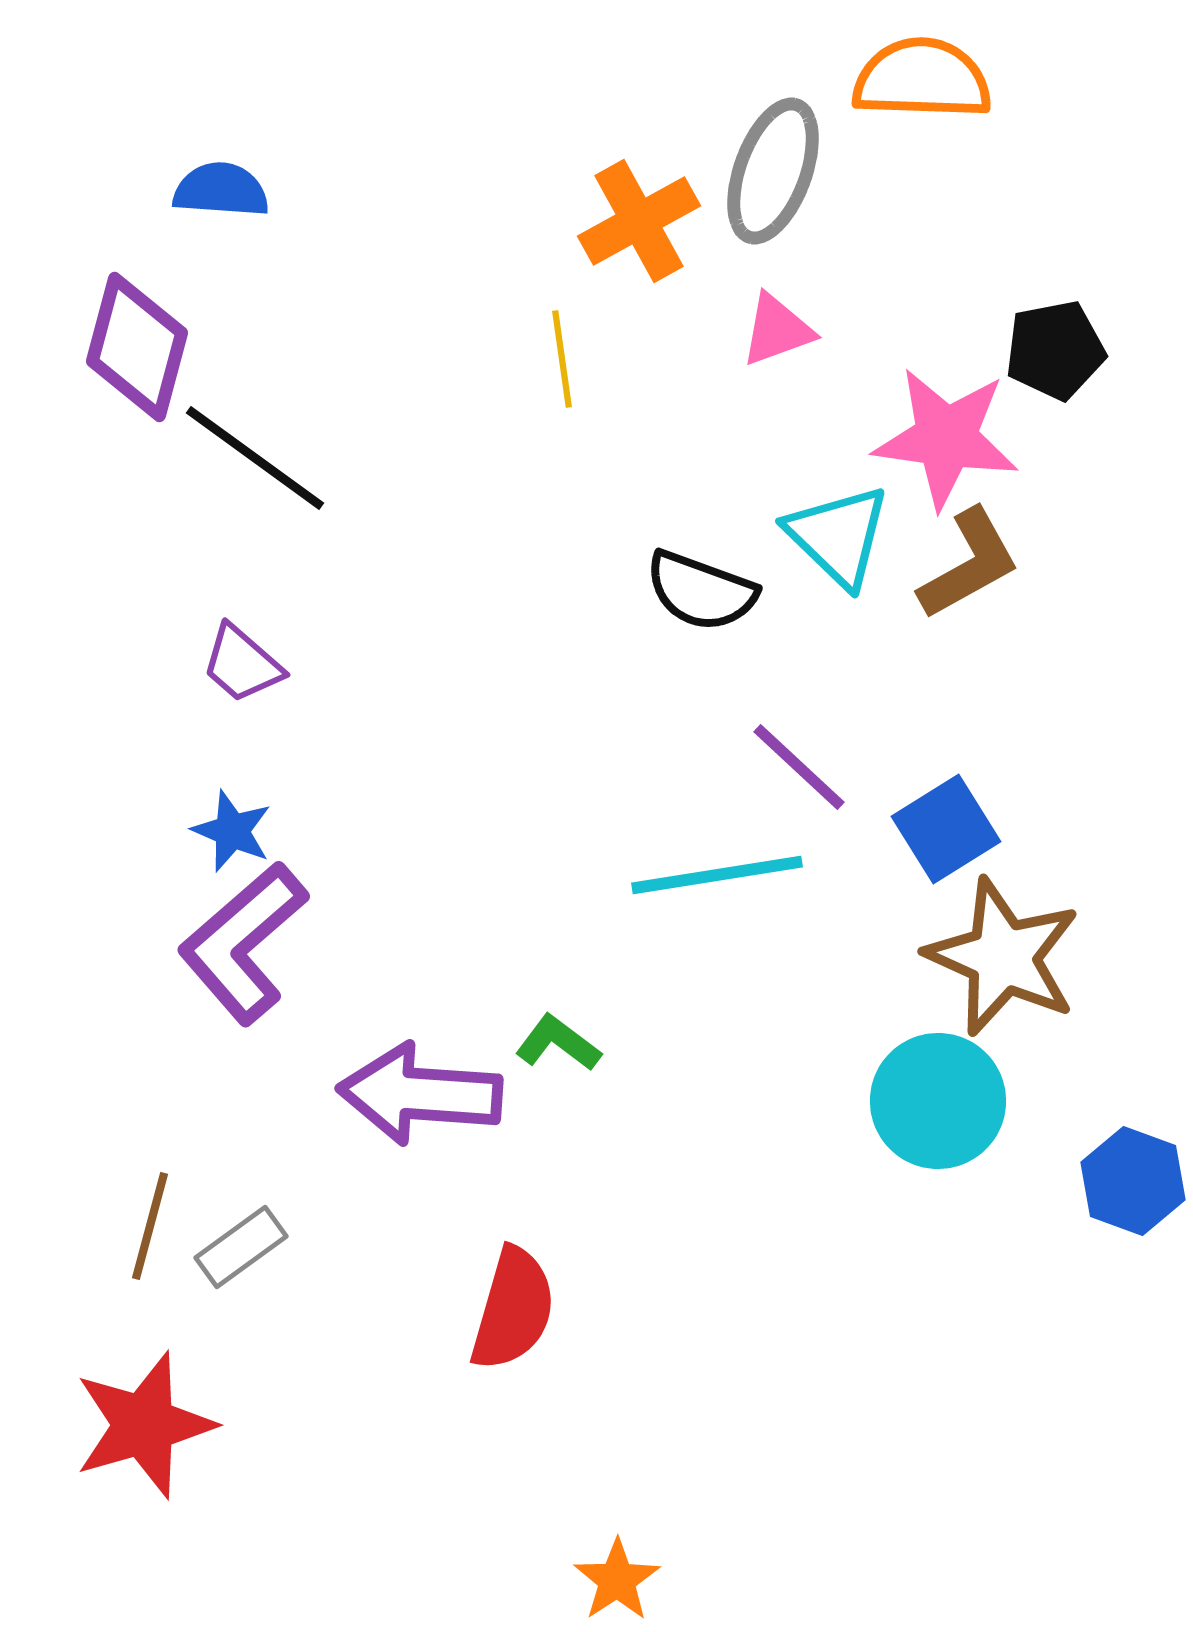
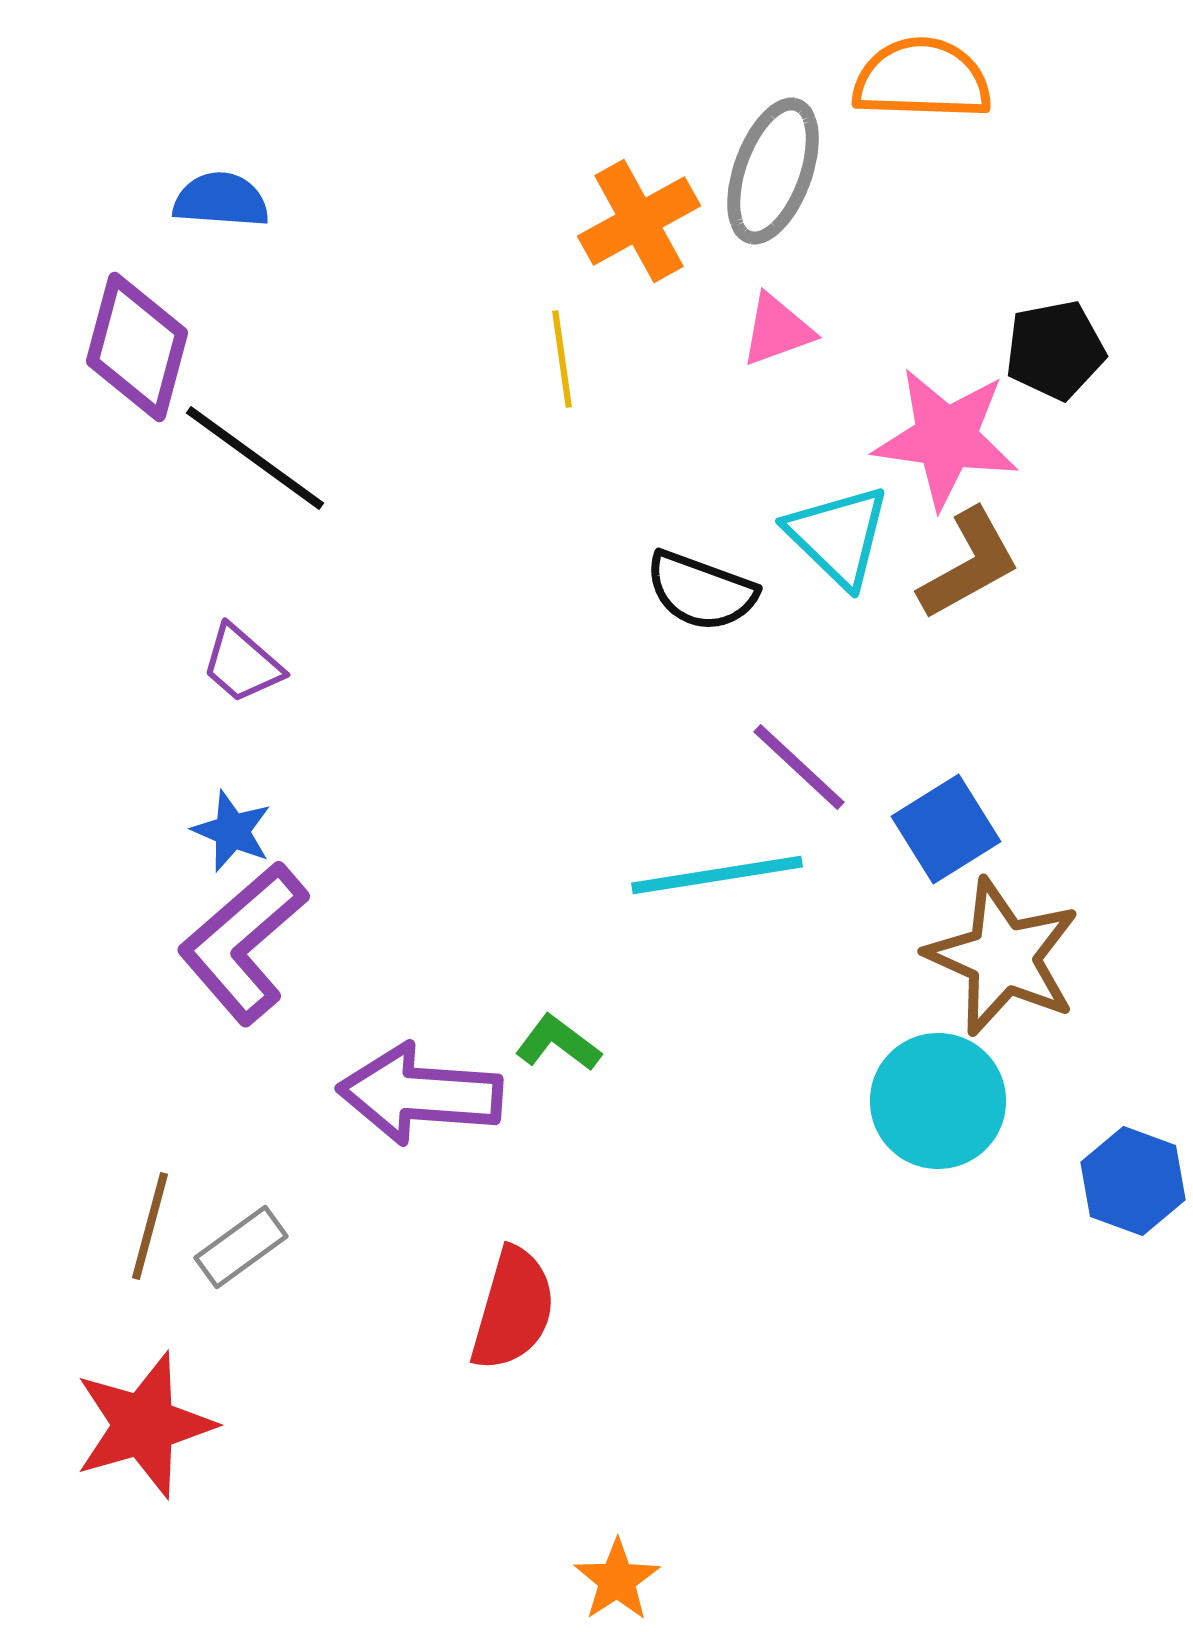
blue semicircle: moved 10 px down
